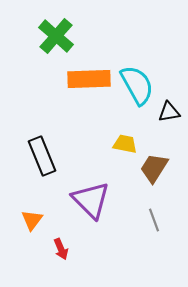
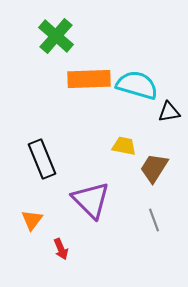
cyan semicircle: rotated 45 degrees counterclockwise
yellow trapezoid: moved 1 px left, 2 px down
black rectangle: moved 3 px down
